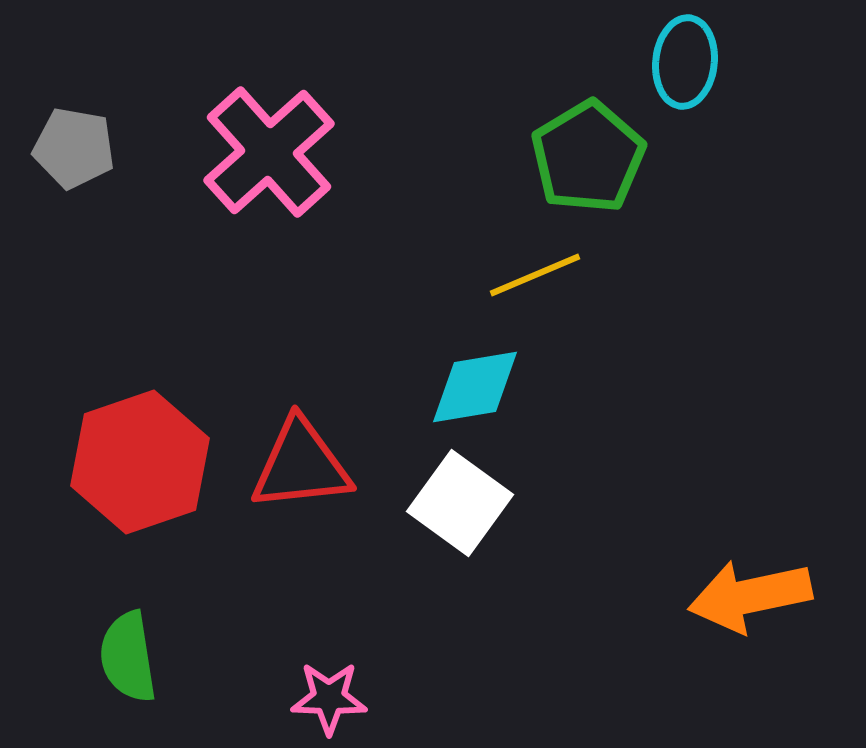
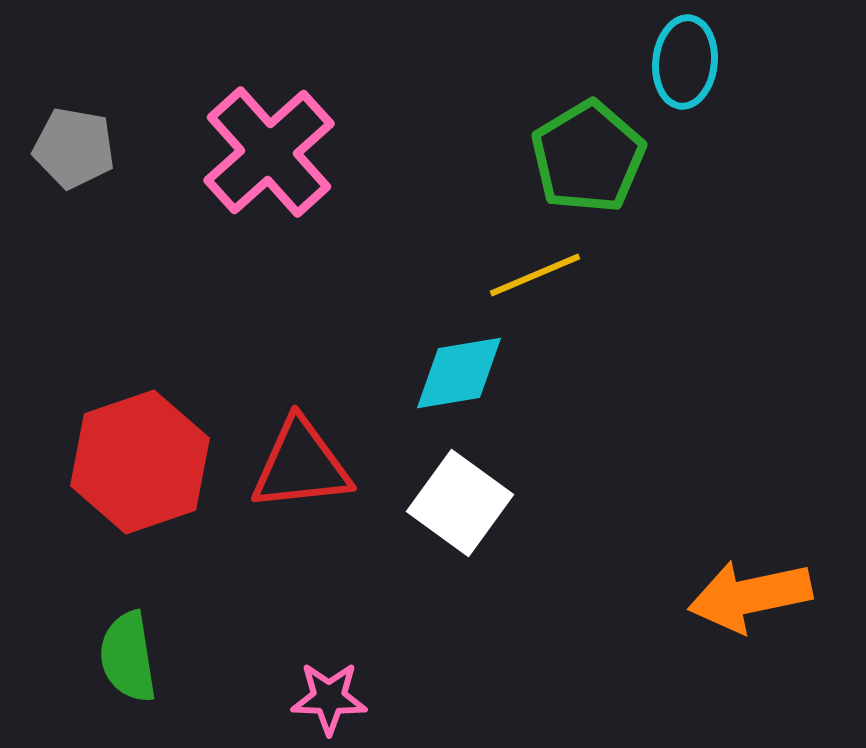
cyan diamond: moved 16 px left, 14 px up
